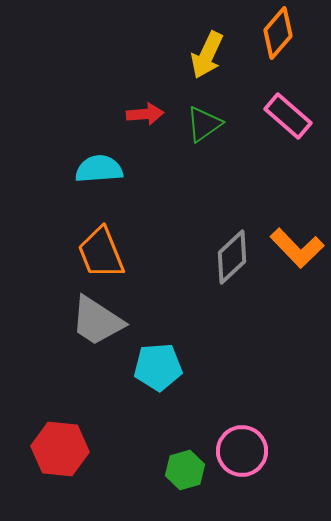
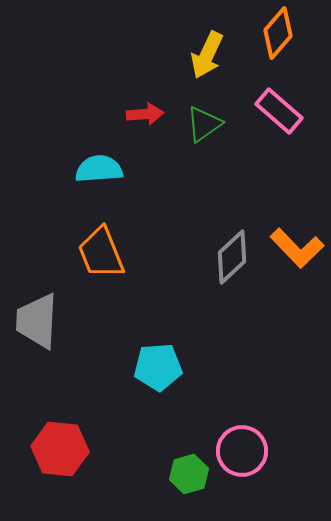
pink rectangle: moved 9 px left, 5 px up
gray trapezoid: moved 60 px left; rotated 60 degrees clockwise
green hexagon: moved 4 px right, 4 px down
